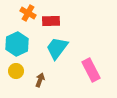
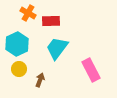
yellow circle: moved 3 px right, 2 px up
